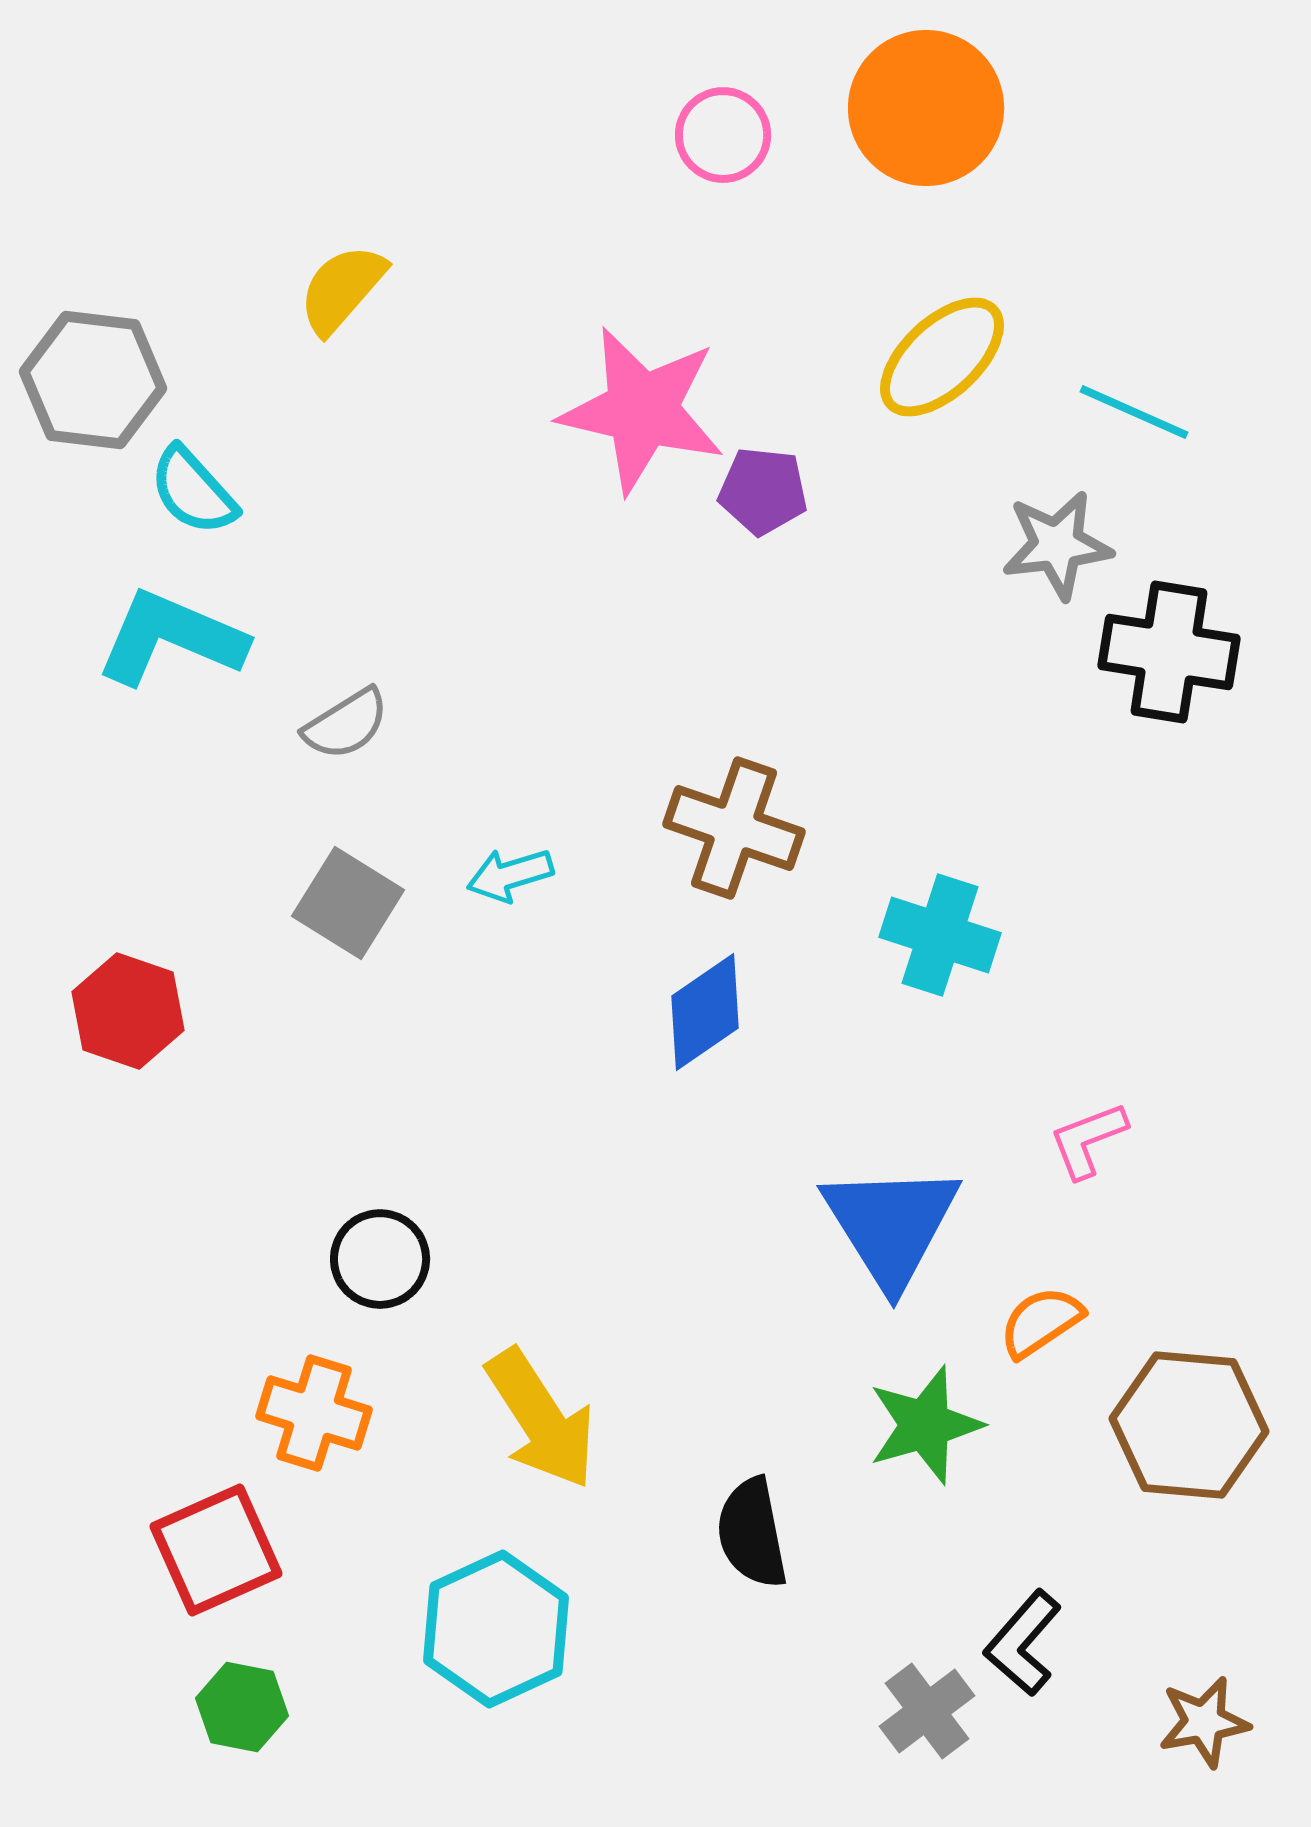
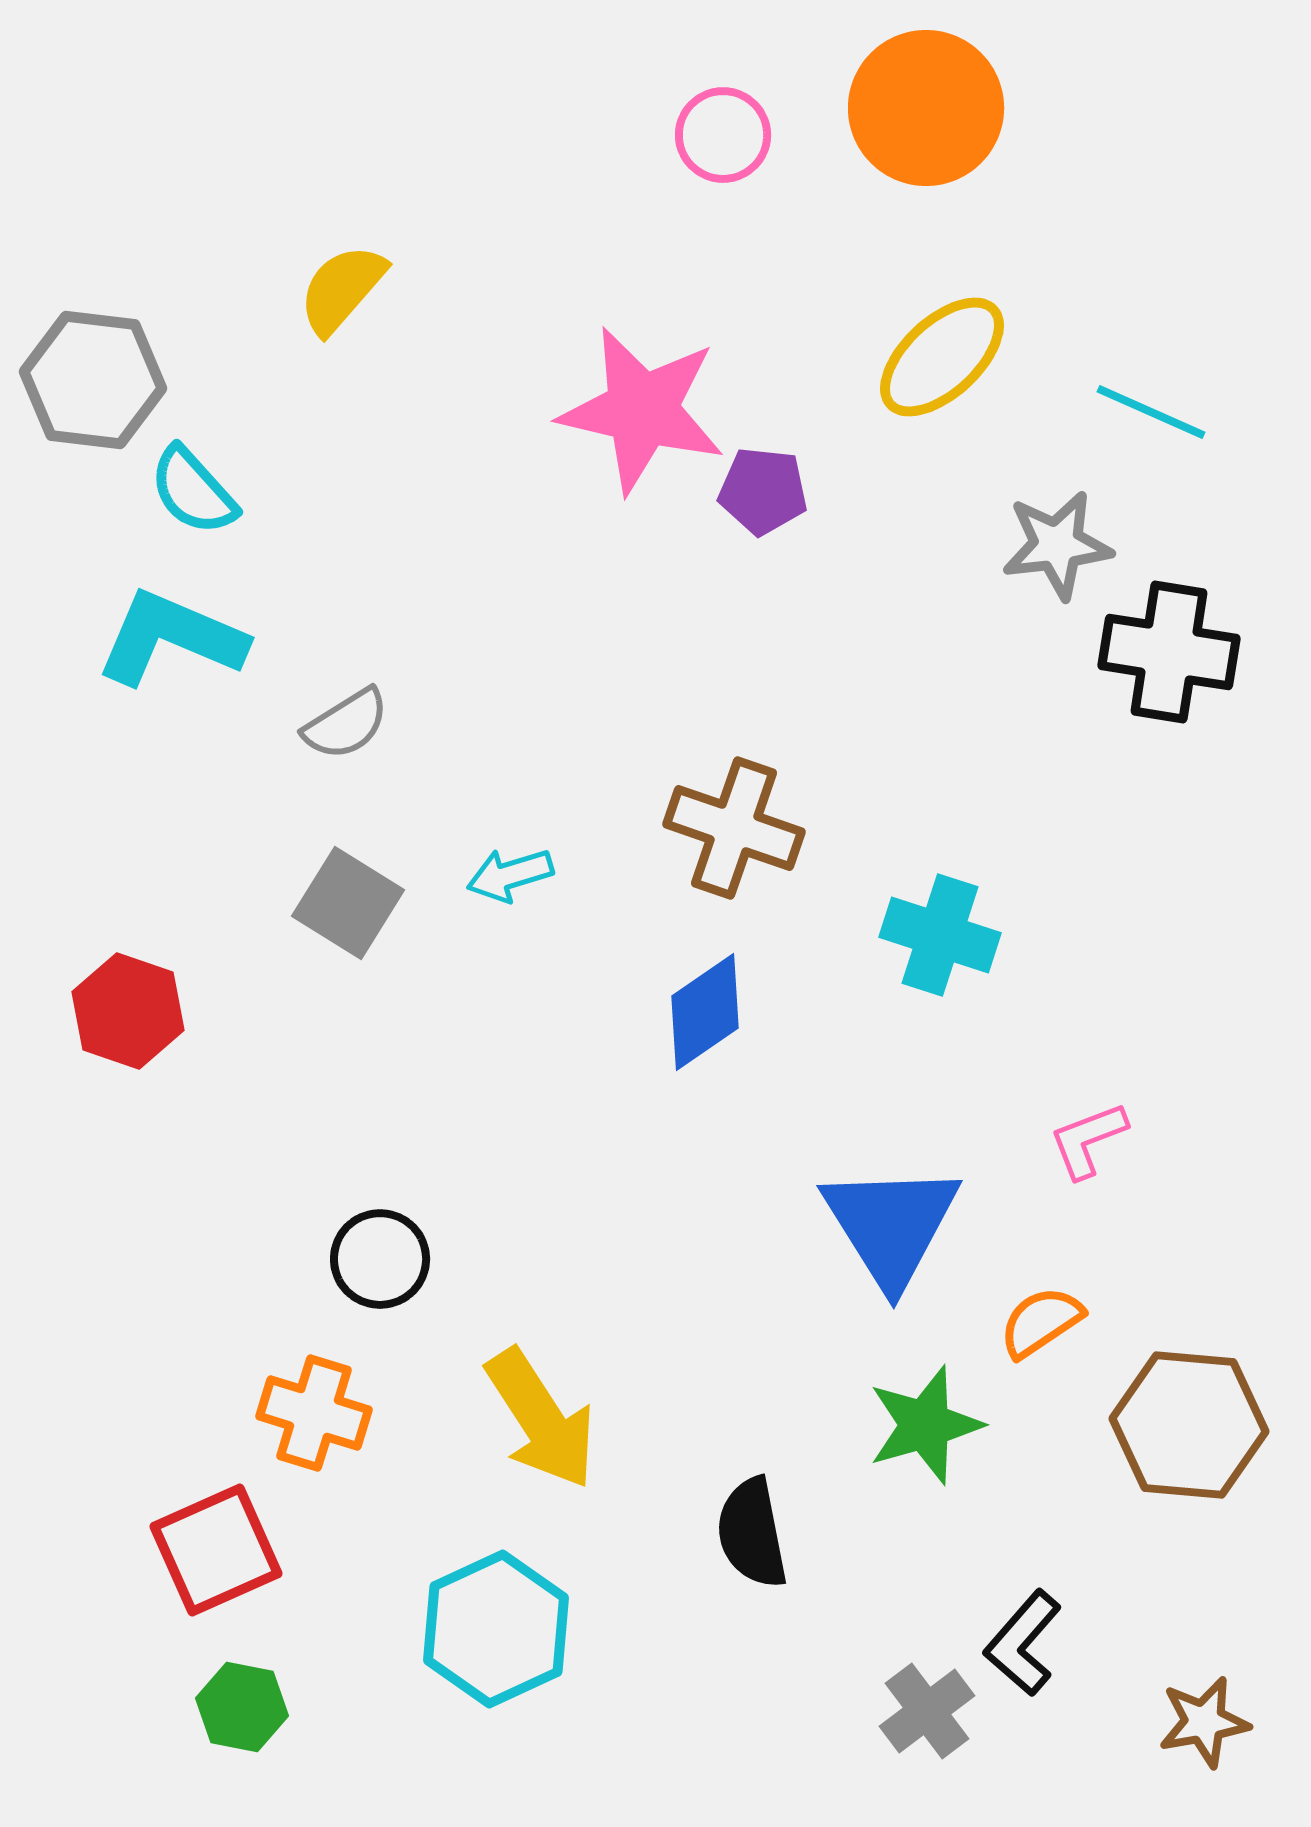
cyan line: moved 17 px right
